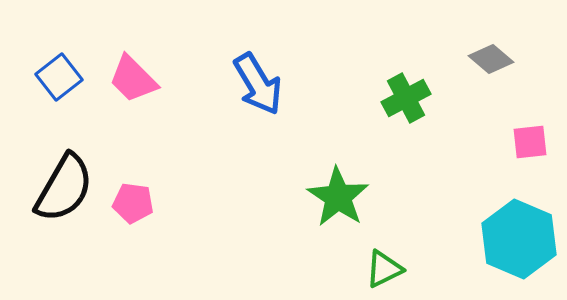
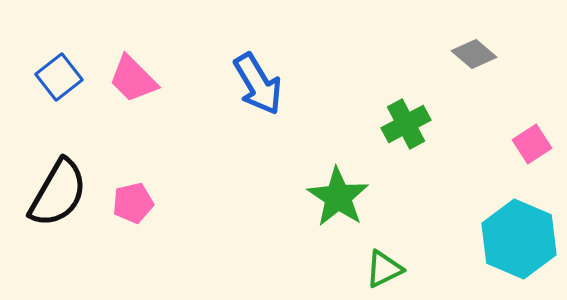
gray diamond: moved 17 px left, 5 px up
green cross: moved 26 px down
pink square: moved 2 px right, 2 px down; rotated 27 degrees counterclockwise
black semicircle: moved 6 px left, 5 px down
pink pentagon: rotated 21 degrees counterclockwise
